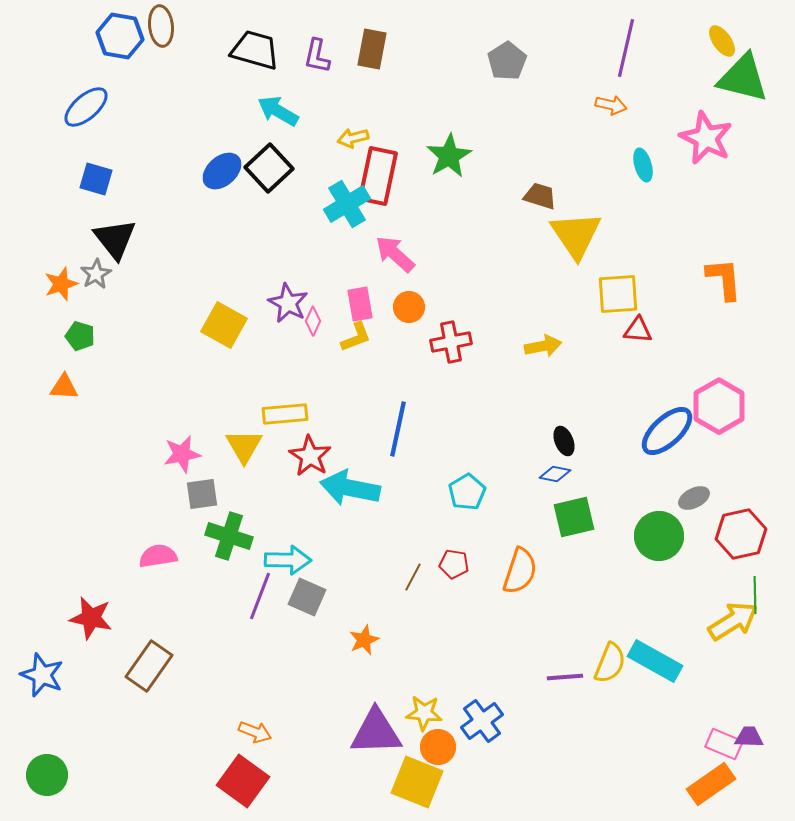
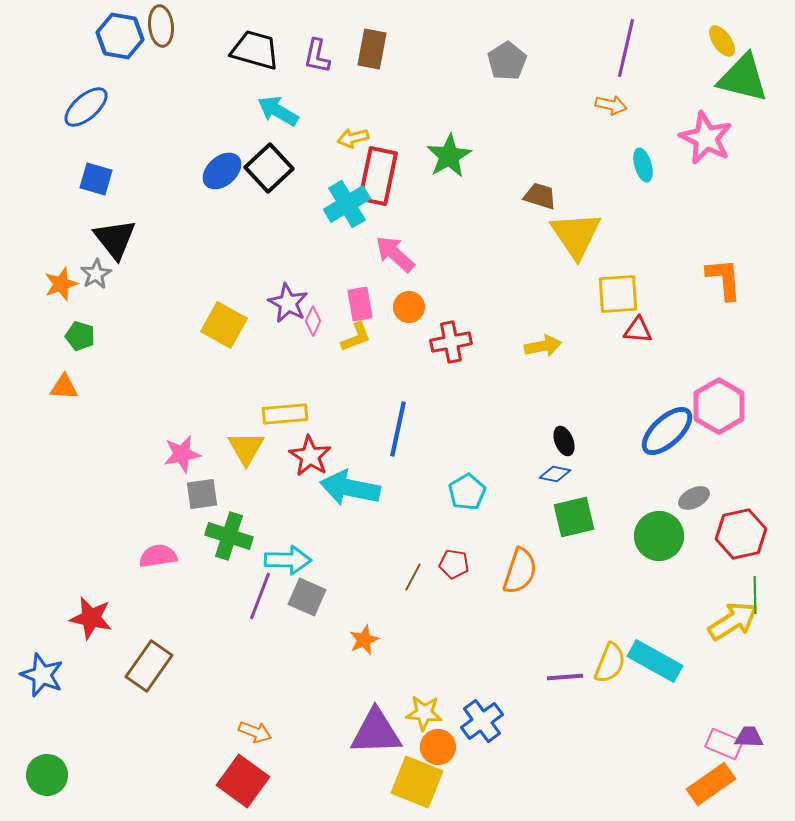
yellow triangle at (244, 446): moved 2 px right, 2 px down
